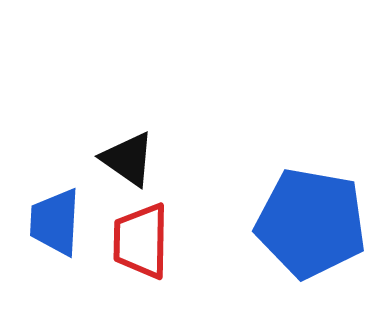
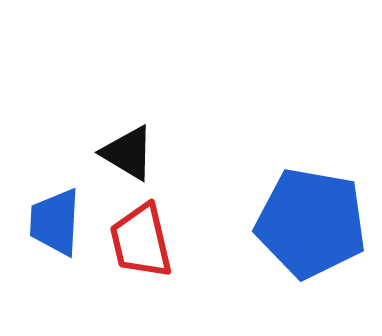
black triangle: moved 6 px up; rotated 4 degrees counterclockwise
red trapezoid: rotated 14 degrees counterclockwise
